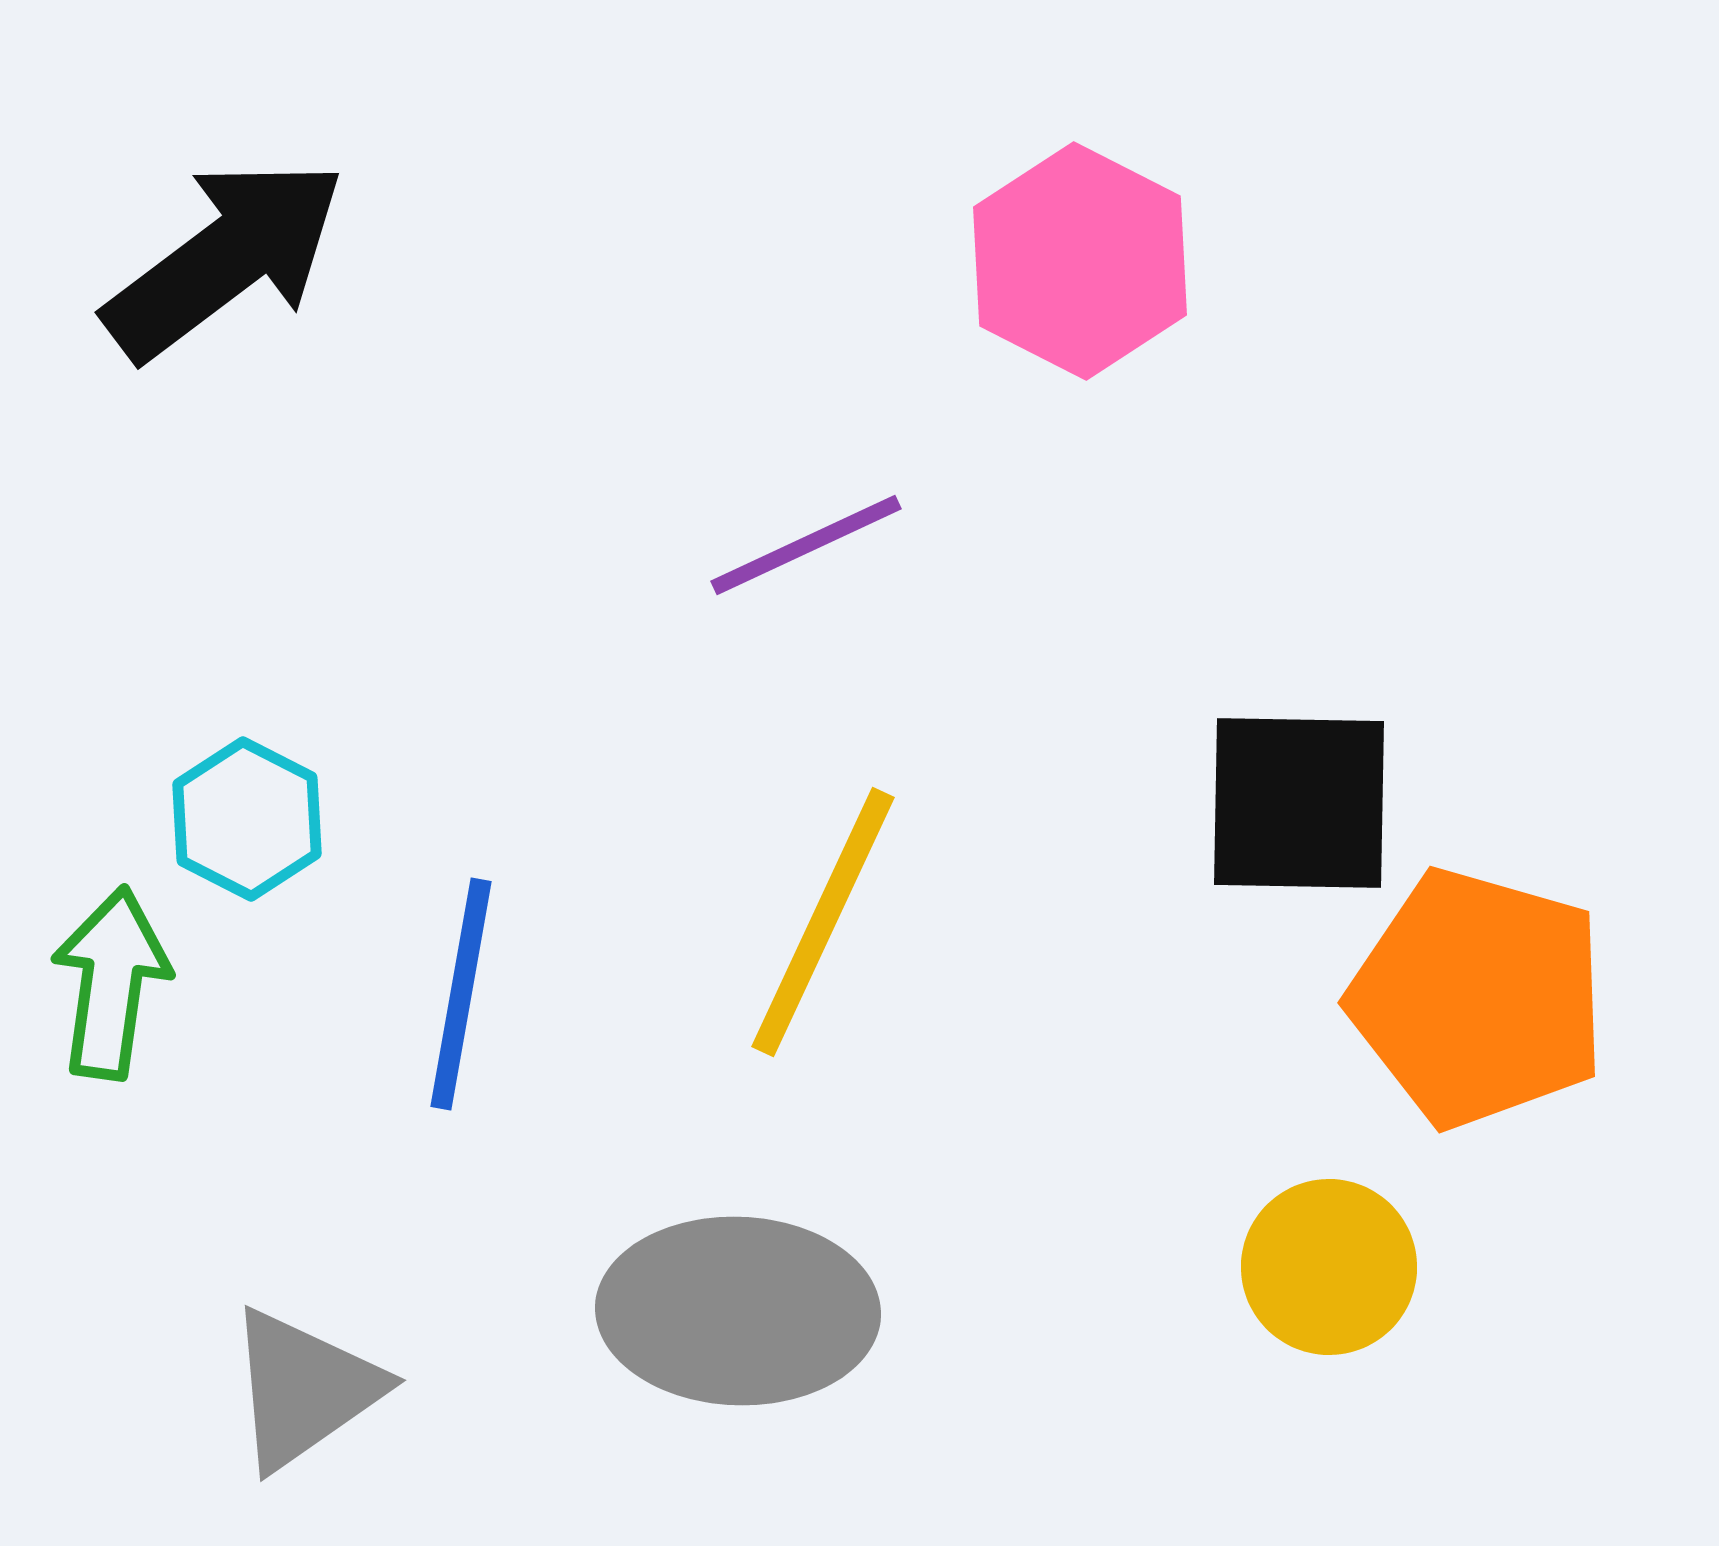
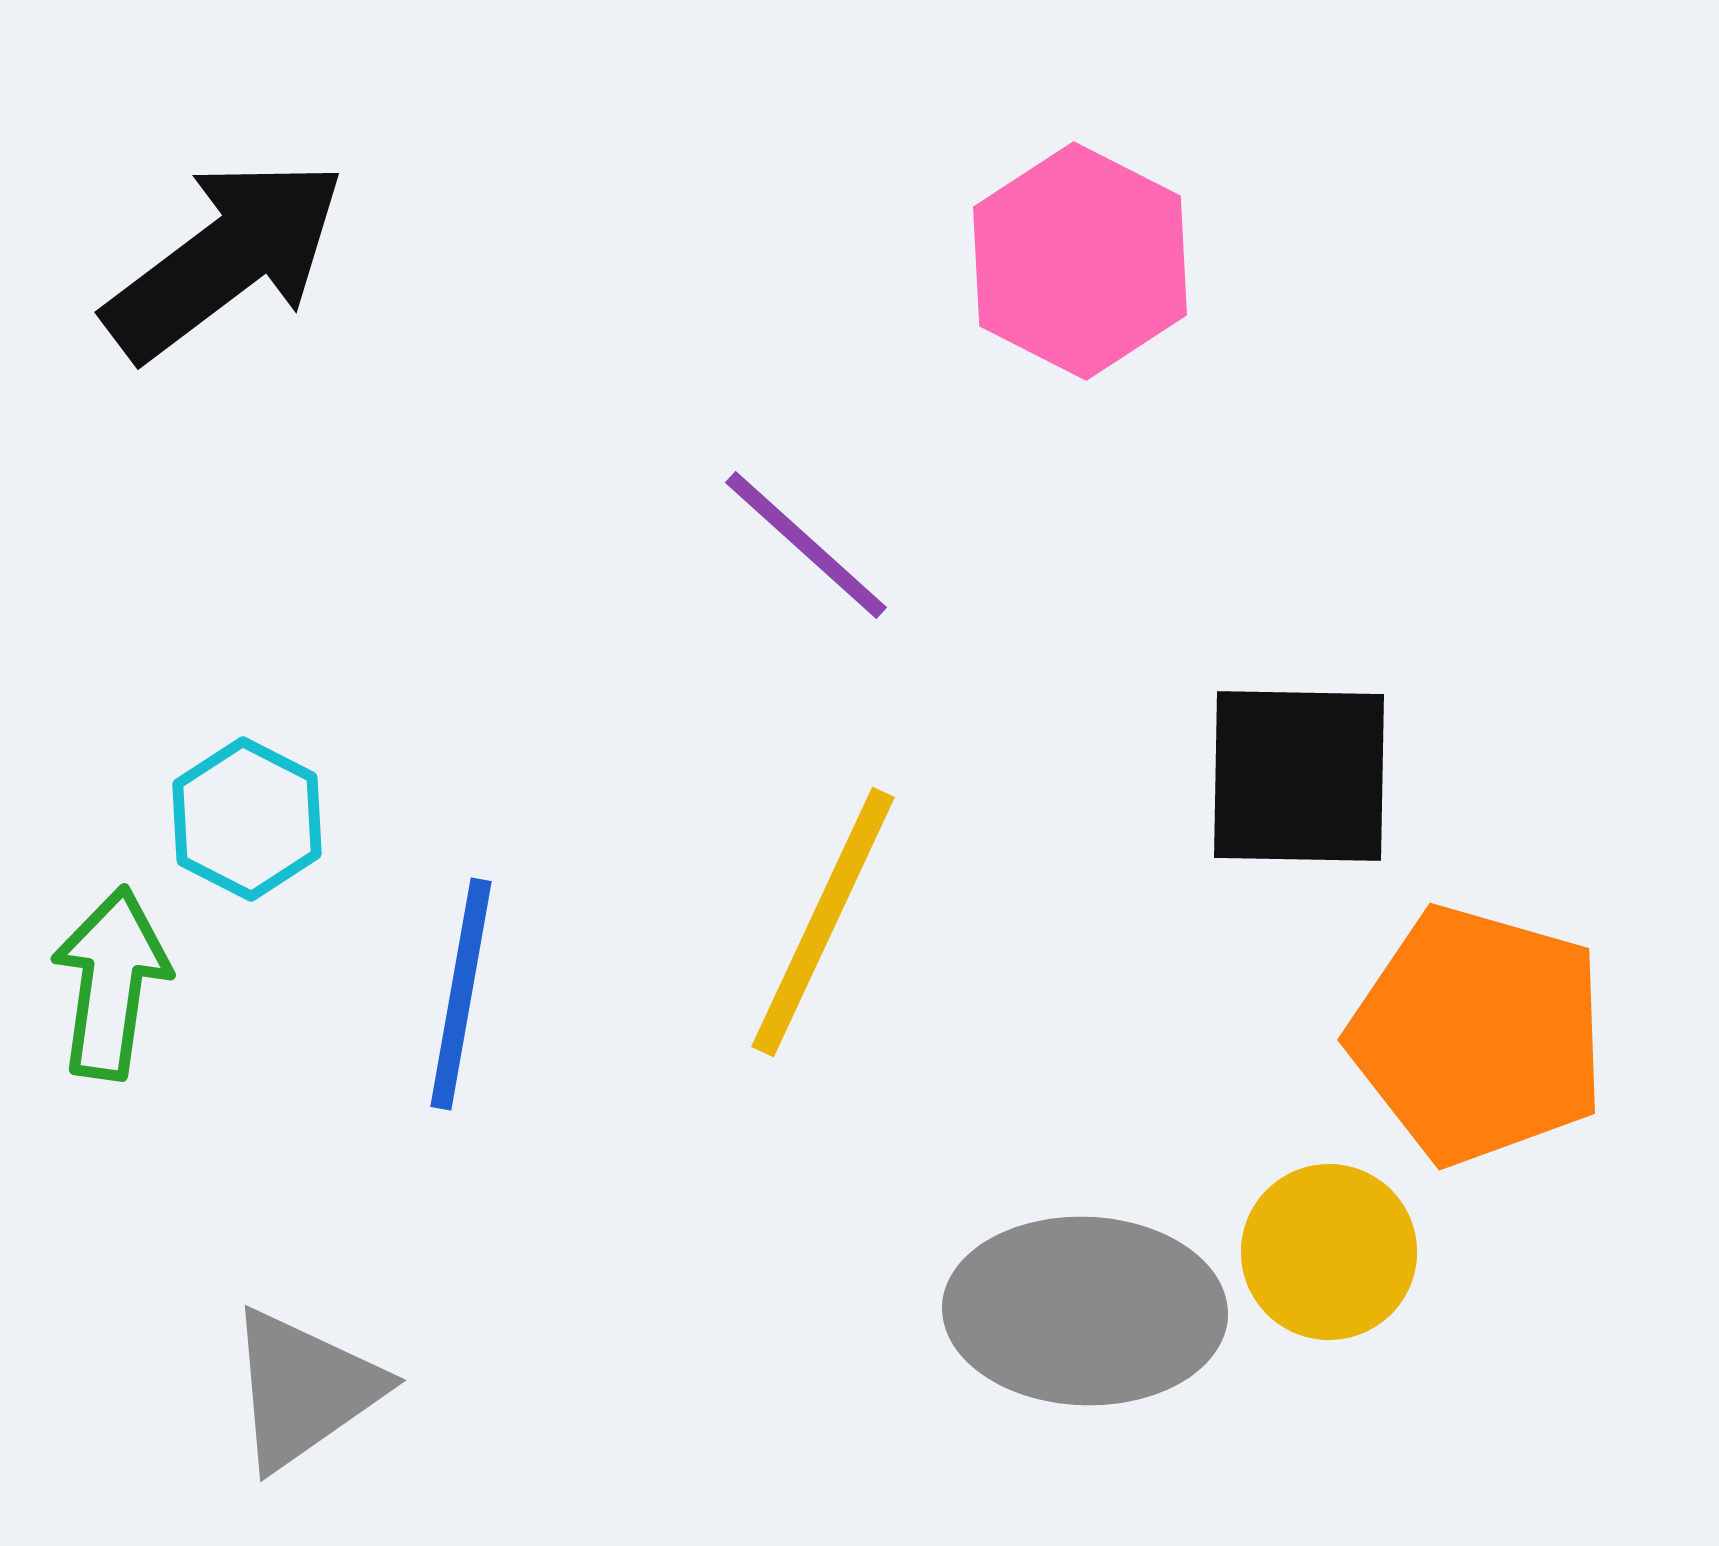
purple line: rotated 67 degrees clockwise
black square: moved 27 px up
orange pentagon: moved 37 px down
yellow circle: moved 15 px up
gray ellipse: moved 347 px right
